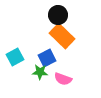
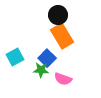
orange rectangle: rotated 15 degrees clockwise
blue square: rotated 18 degrees counterclockwise
green star: moved 1 px right, 2 px up
